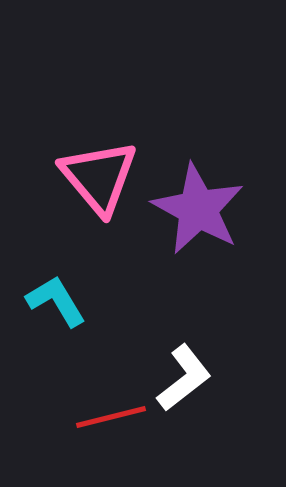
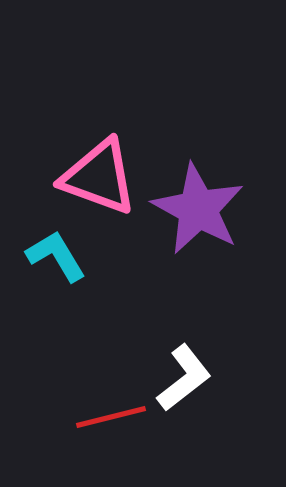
pink triangle: rotated 30 degrees counterclockwise
cyan L-shape: moved 45 px up
